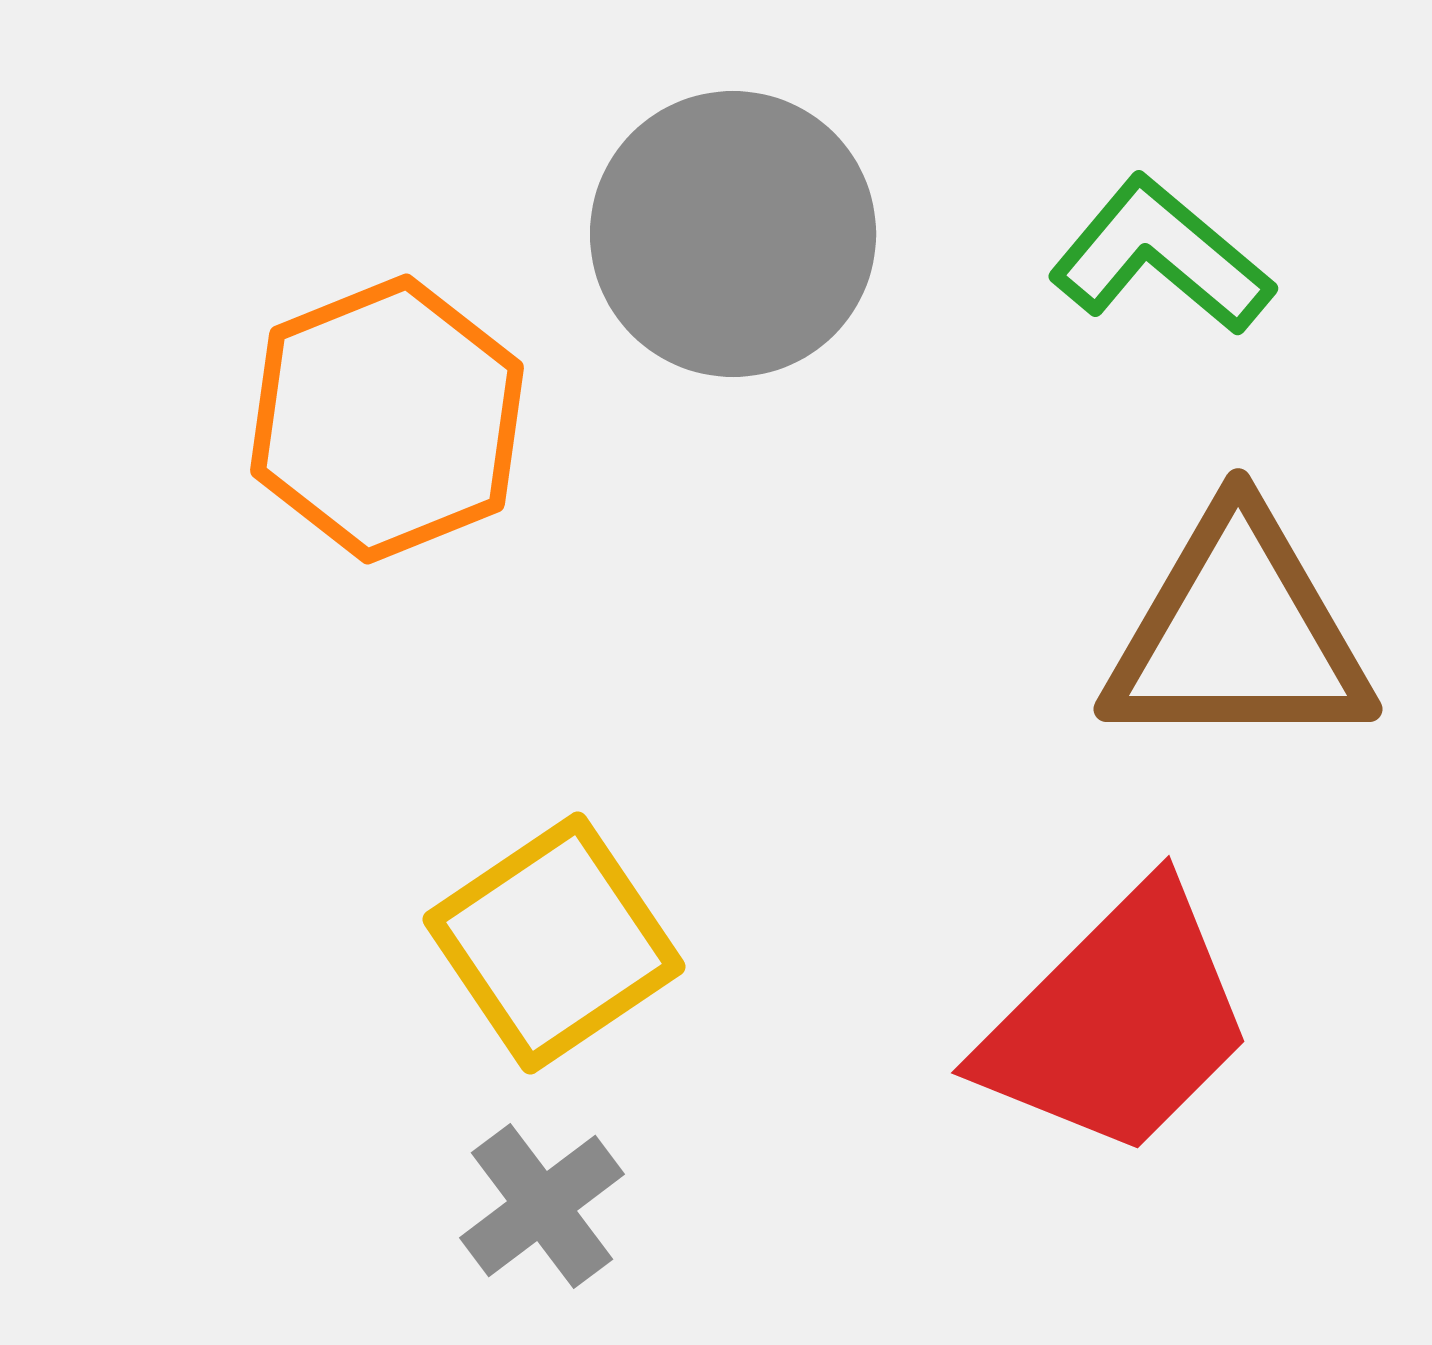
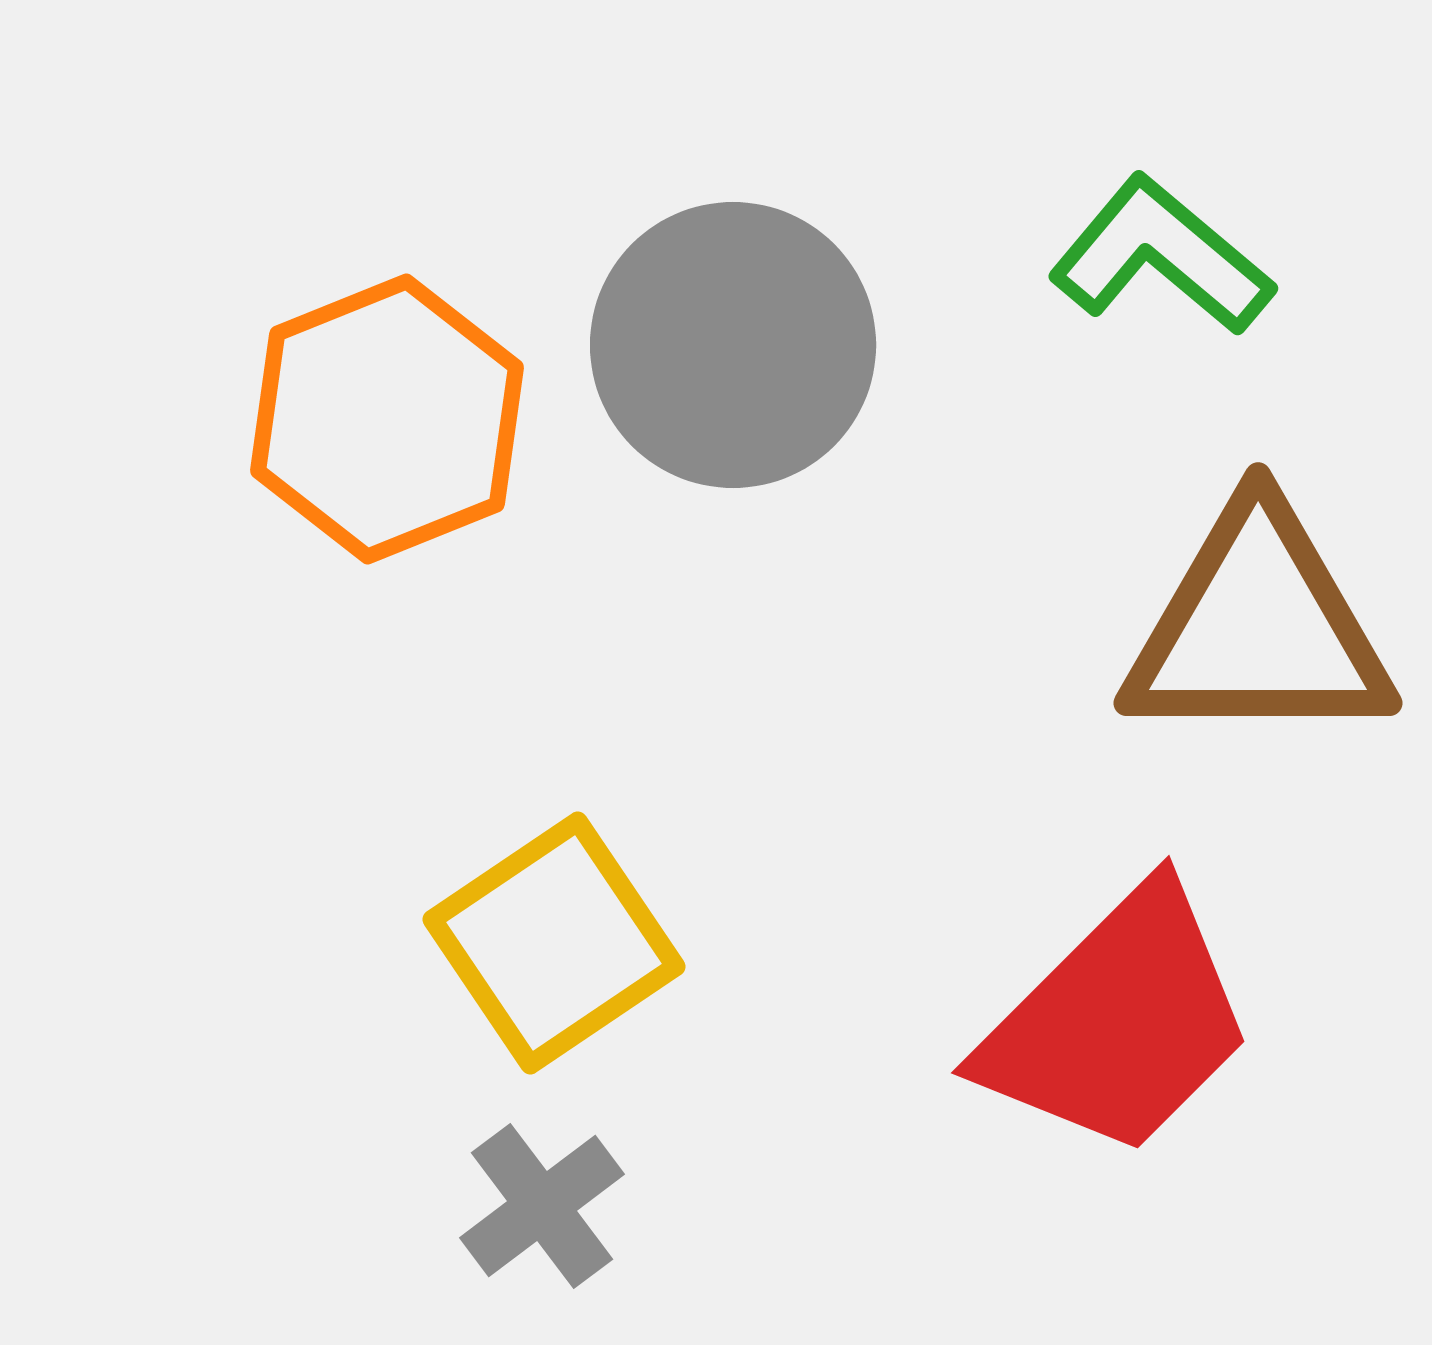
gray circle: moved 111 px down
brown triangle: moved 20 px right, 6 px up
